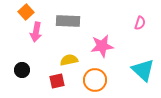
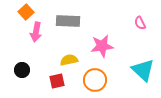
pink semicircle: rotated 136 degrees clockwise
